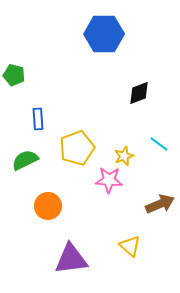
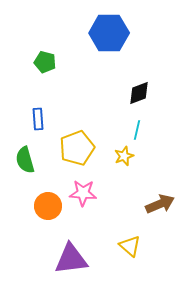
blue hexagon: moved 5 px right, 1 px up
green pentagon: moved 31 px right, 13 px up
cyan line: moved 22 px left, 14 px up; rotated 66 degrees clockwise
green semicircle: rotated 80 degrees counterclockwise
pink star: moved 26 px left, 13 px down
